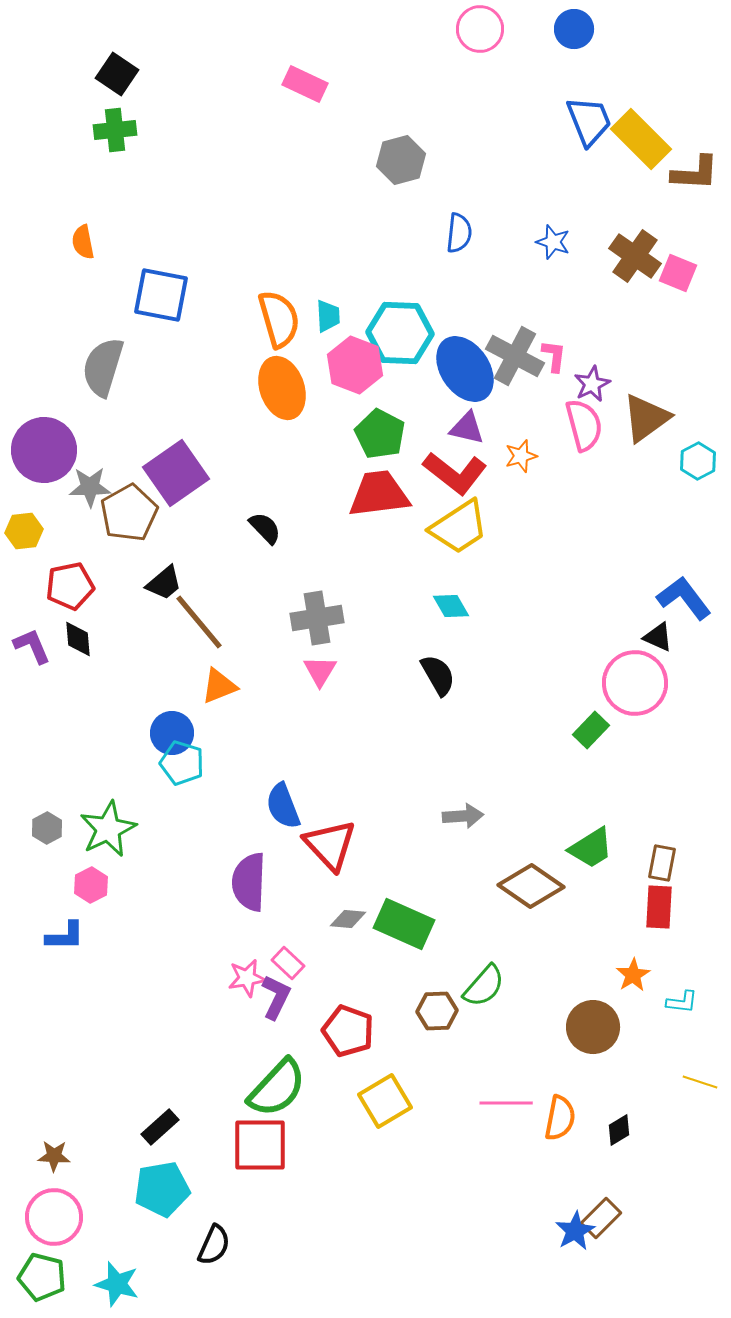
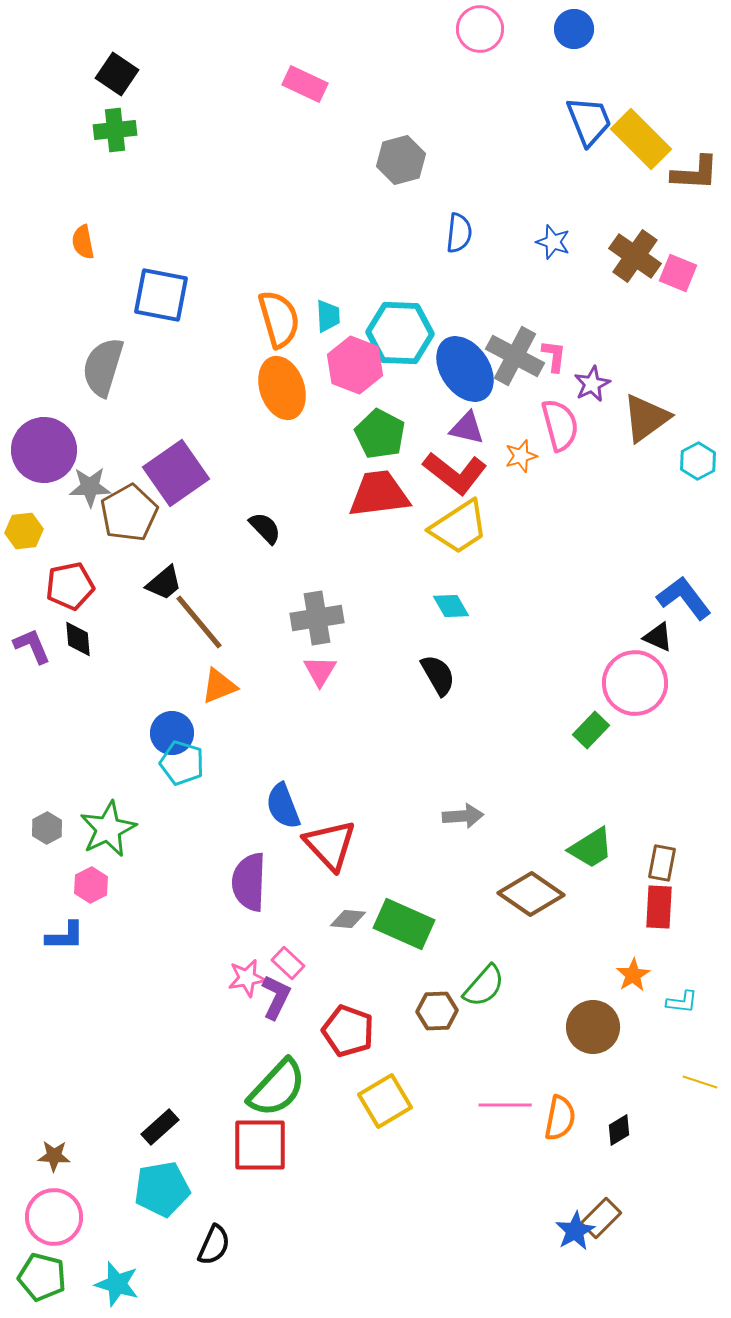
pink semicircle at (584, 425): moved 24 px left
brown diamond at (531, 886): moved 8 px down
pink line at (506, 1103): moved 1 px left, 2 px down
